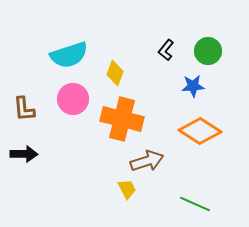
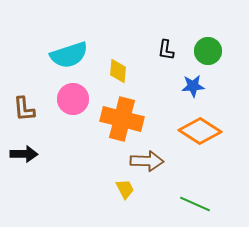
black L-shape: rotated 30 degrees counterclockwise
yellow diamond: moved 3 px right, 2 px up; rotated 15 degrees counterclockwise
brown arrow: rotated 20 degrees clockwise
yellow trapezoid: moved 2 px left
